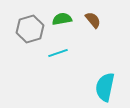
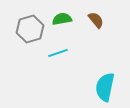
brown semicircle: moved 3 px right
